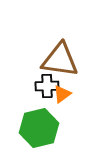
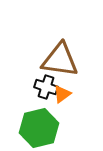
black cross: moved 1 px left, 1 px down; rotated 20 degrees clockwise
